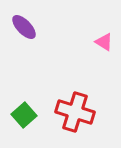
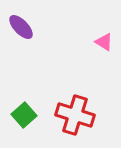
purple ellipse: moved 3 px left
red cross: moved 3 px down
